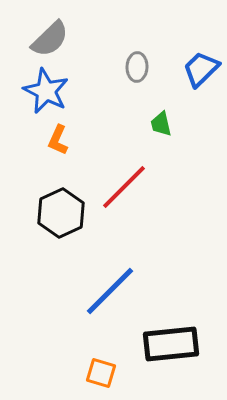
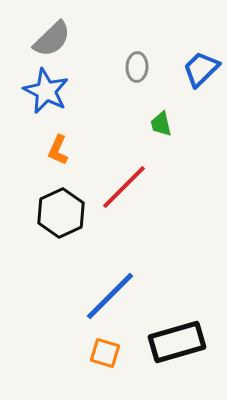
gray semicircle: moved 2 px right
orange L-shape: moved 10 px down
blue line: moved 5 px down
black rectangle: moved 6 px right, 2 px up; rotated 10 degrees counterclockwise
orange square: moved 4 px right, 20 px up
